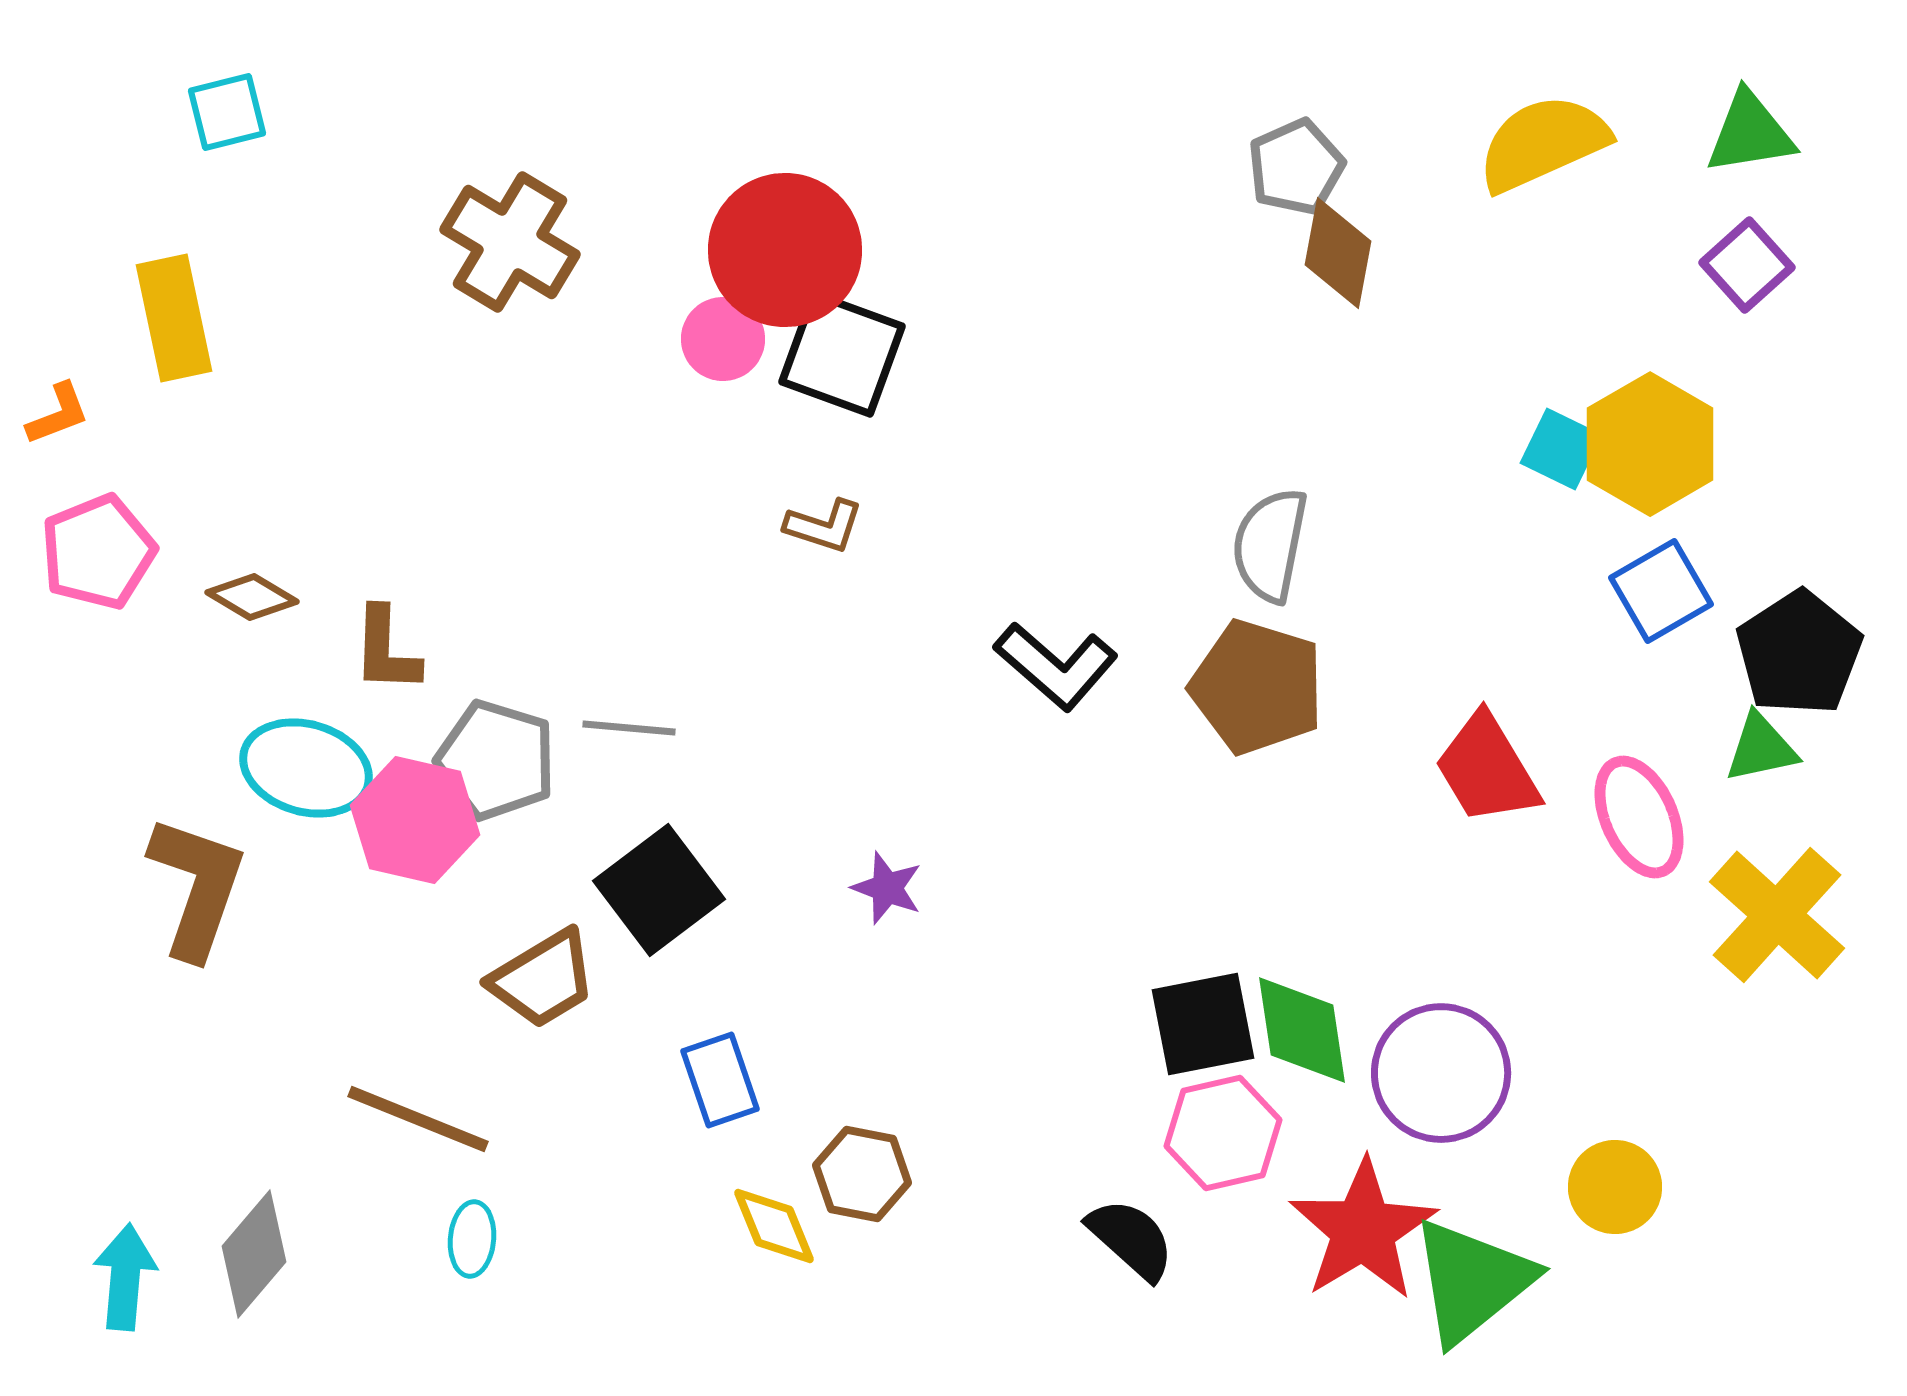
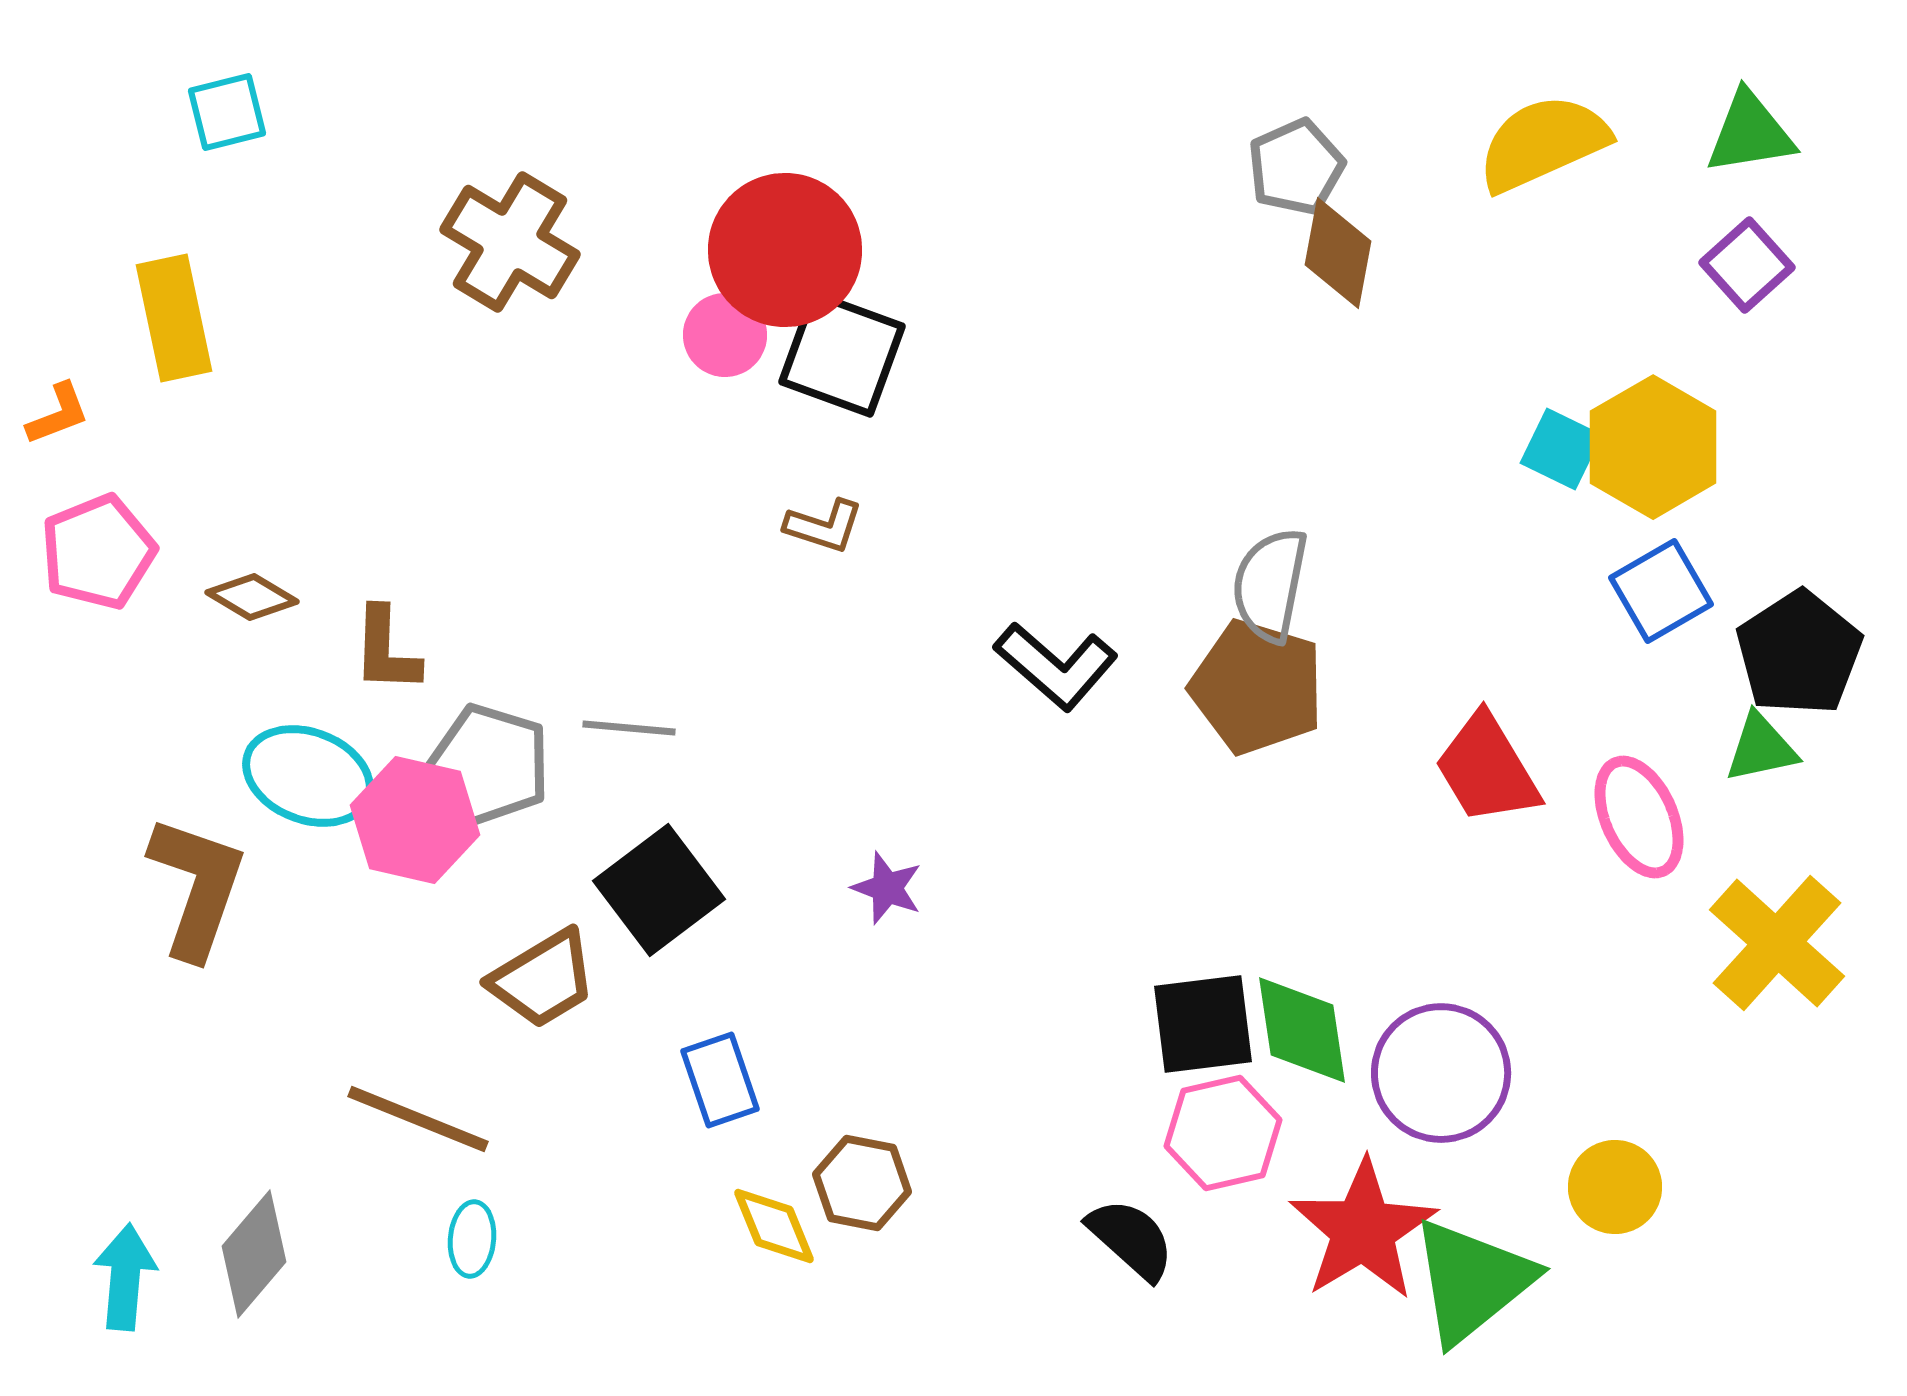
pink circle at (723, 339): moved 2 px right, 4 px up
yellow hexagon at (1650, 444): moved 3 px right, 3 px down
gray semicircle at (1270, 545): moved 40 px down
gray pentagon at (496, 760): moved 6 px left, 4 px down
cyan ellipse at (306, 768): moved 2 px right, 8 px down; rotated 5 degrees clockwise
yellow cross at (1777, 915): moved 28 px down
black square at (1203, 1024): rotated 4 degrees clockwise
brown hexagon at (862, 1174): moved 9 px down
